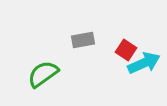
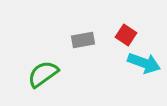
red square: moved 15 px up
cyan arrow: rotated 44 degrees clockwise
